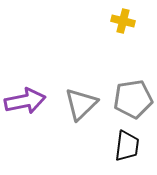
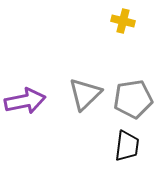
gray triangle: moved 4 px right, 10 px up
